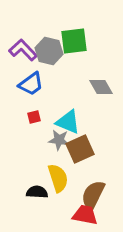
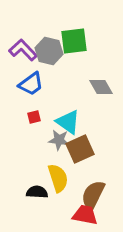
cyan triangle: rotated 12 degrees clockwise
